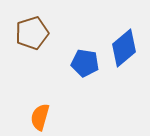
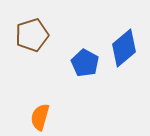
brown pentagon: moved 2 px down
blue pentagon: rotated 20 degrees clockwise
